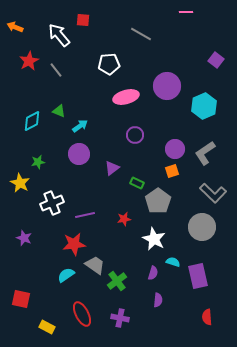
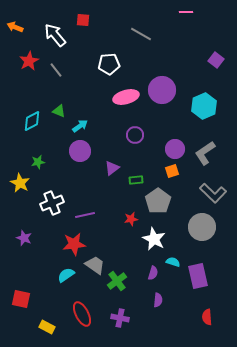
white arrow at (59, 35): moved 4 px left
purple circle at (167, 86): moved 5 px left, 4 px down
purple circle at (79, 154): moved 1 px right, 3 px up
green rectangle at (137, 183): moved 1 px left, 3 px up; rotated 32 degrees counterclockwise
red star at (124, 219): moved 7 px right
